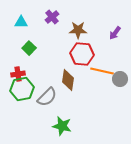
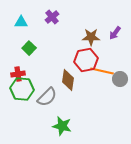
brown star: moved 13 px right, 7 px down
red hexagon: moved 4 px right, 6 px down; rotated 15 degrees counterclockwise
green hexagon: rotated 15 degrees clockwise
